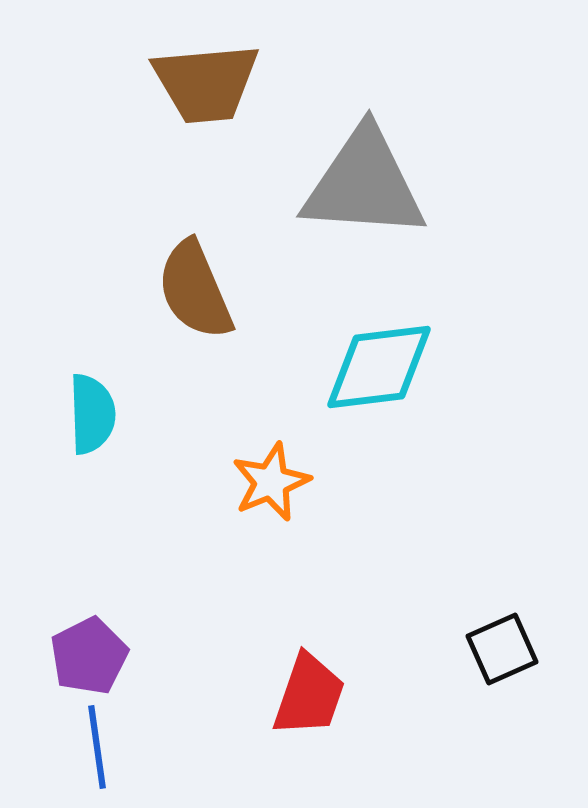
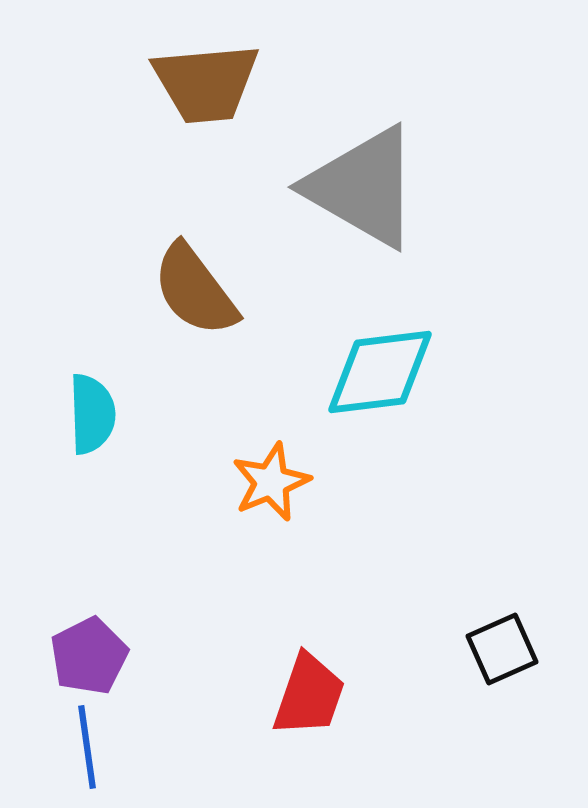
gray triangle: moved 1 px left, 3 px down; rotated 26 degrees clockwise
brown semicircle: rotated 14 degrees counterclockwise
cyan diamond: moved 1 px right, 5 px down
blue line: moved 10 px left
